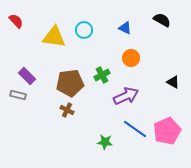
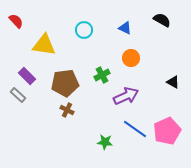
yellow triangle: moved 10 px left, 8 px down
brown pentagon: moved 5 px left
gray rectangle: rotated 28 degrees clockwise
